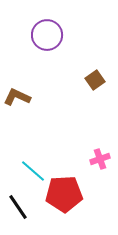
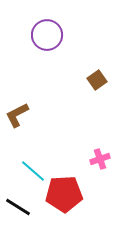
brown square: moved 2 px right
brown L-shape: moved 18 px down; rotated 52 degrees counterclockwise
black line: rotated 24 degrees counterclockwise
